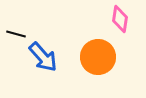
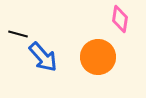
black line: moved 2 px right
